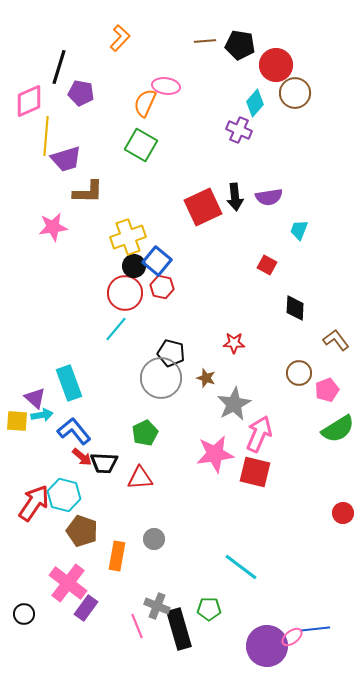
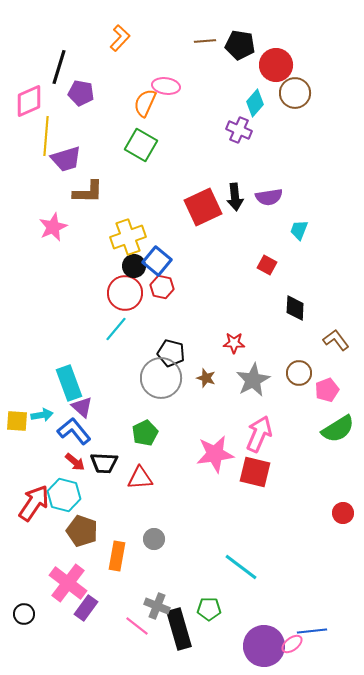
pink star at (53, 227): rotated 16 degrees counterclockwise
purple triangle at (35, 398): moved 47 px right, 9 px down
gray star at (234, 404): moved 19 px right, 24 px up
red arrow at (82, 457): moved 7 px left, 5 px down
pink line at (137, 626): rotated 30 degrees counterclockwise
blue line at (315, 629): moved 3 px left, 2 px down
pink ellipse at (292, 637): moved 7 px down
purple circle at (267, 646): moved 3 px left
